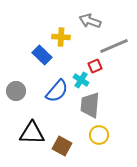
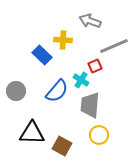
yellow cross: moved 2 px right, 3 px down
